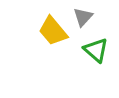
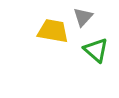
yellow trapezoid: rotated 140 degrees clockwise
